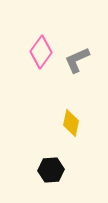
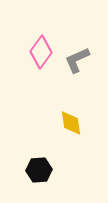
yellow diamond: rotated 20 degrees counterclockwise
black hexagon: moved 12 px left
